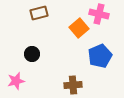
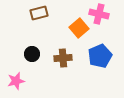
brown cross: moved 10 px left, 27 px up
